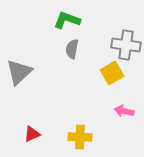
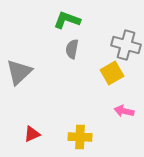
gray cross: rotated 8 degrees clockwise
